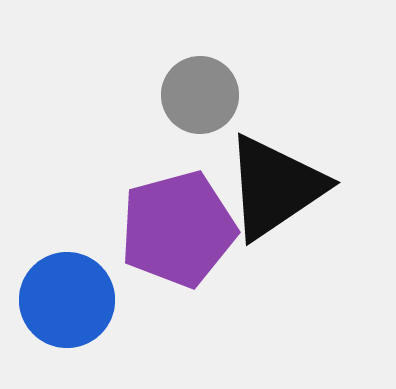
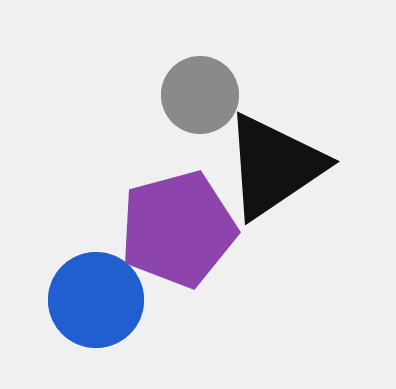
black triangle: moved 1 px left, 21 px up
blue circle: moved 29 px right
